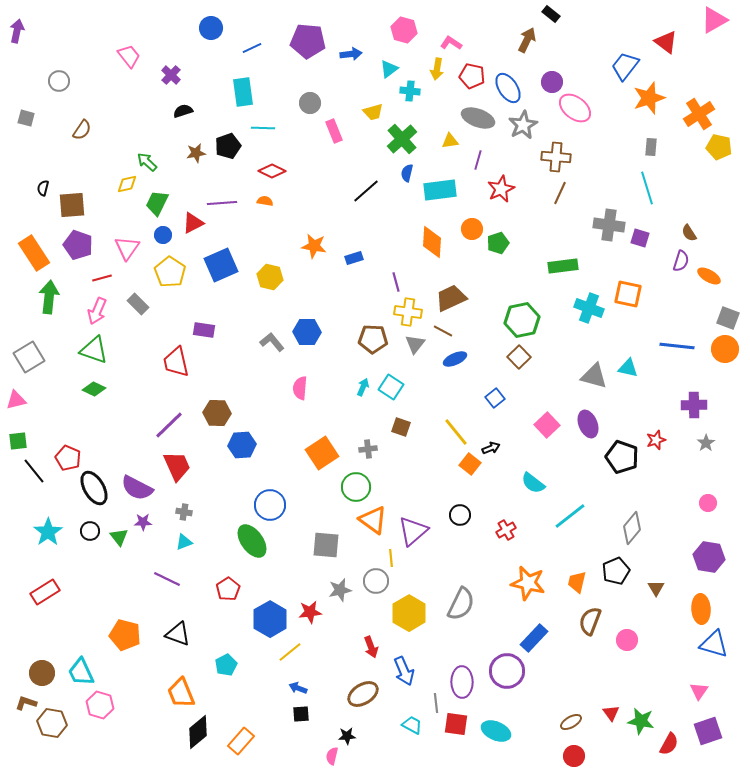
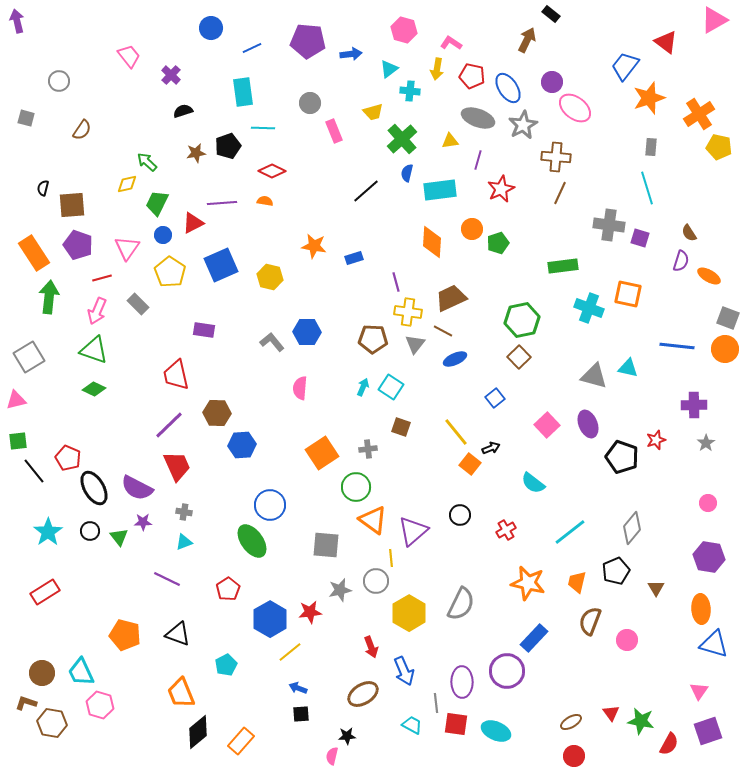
purple arrow at (17, 31): moved 10 px up; rotated 25 degrees counterclockwise
red trapezoid at (176, 362): moved 13 px down
cyan line at (570, 516): moved 16 px down
